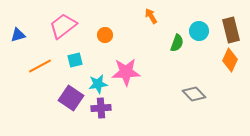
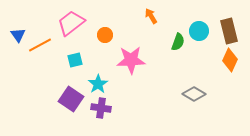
pink trapezoid: moved 8 px right, 3 px up
brown rectangle: moved 2 px left, 1 px down
blue triangle: rotated 49 degrees counterclockwise
green semicircle: moved 1 px right, 1 px up
orange line: moved 21 px up
pink star: moved 5 px right, 12 px up
cyan star: rotated 24 degrees counterclockwise
gray diamond: rotated 15 degrees counterclockwise
purple square: moved 1 px down
purple cross: rotated 12 degrees clockwise
